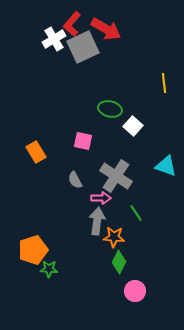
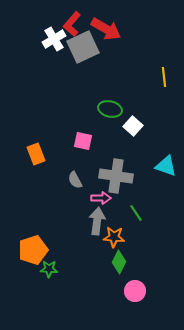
yellow line: moved 6 px up
orange rectangle: moved 2 px down; rotated 10 degrees clockwise
gray cross: rotated 24 degrees counterclockwise
